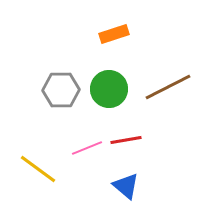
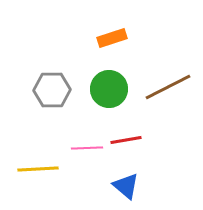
orange rectangle: moved 2 px left, 4 px down
gray hexagon: moved 9 px left
pink line: rotated 20 degrees clockwise
yellow line: rotated 39 degrees counterclockwise
